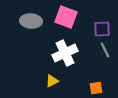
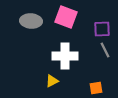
white cross: moved 3 px down; rotated 25 degrees clockwise
